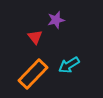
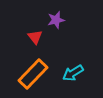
cyan arrow: moved 4 px right, 8 px down
